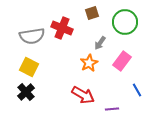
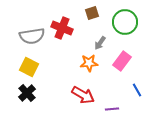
orange star: rotated 24 degrees clockwise
black cross: moved 1 px right, 1 px down
